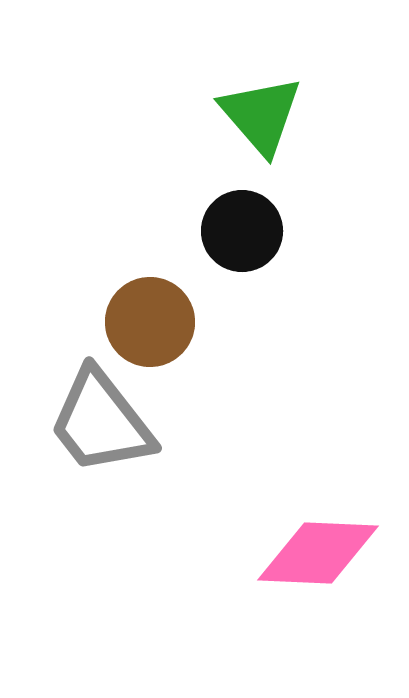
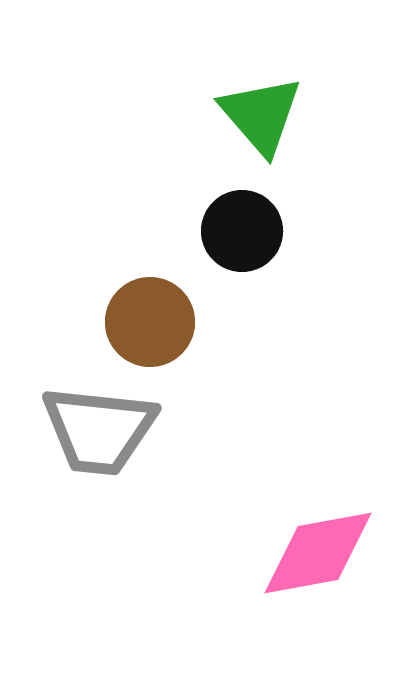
gray trapezoid: moved 2 px left, 8 px down; rotated 46 degrees counterclockwise
pink diamond: rotated 13 degrees counterclockwise
